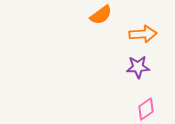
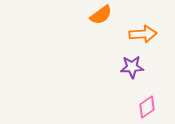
purple star: moved 6 px left
pink diamond: moved 1 px right, 2 px up
